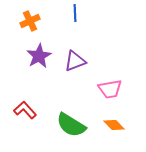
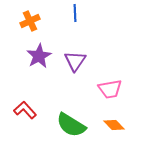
purple triangle: rotated 35 degrees counterclockwise
